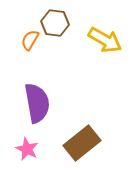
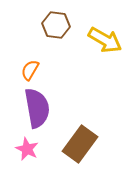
brown hexagon: moved 1 px right, 2 px down
orange semicircle: moved 30 px down
purple semicircle: moved 5 px down
brown rectangle: moved 2 px left, 1 px down; rotated 15 degrees counterclockwise
